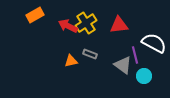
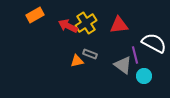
orange triangle: moved 6 px right
